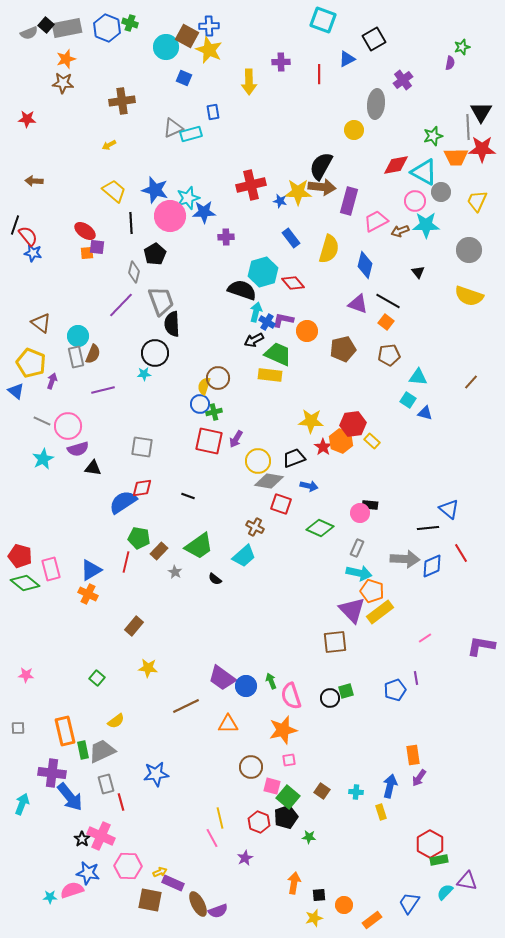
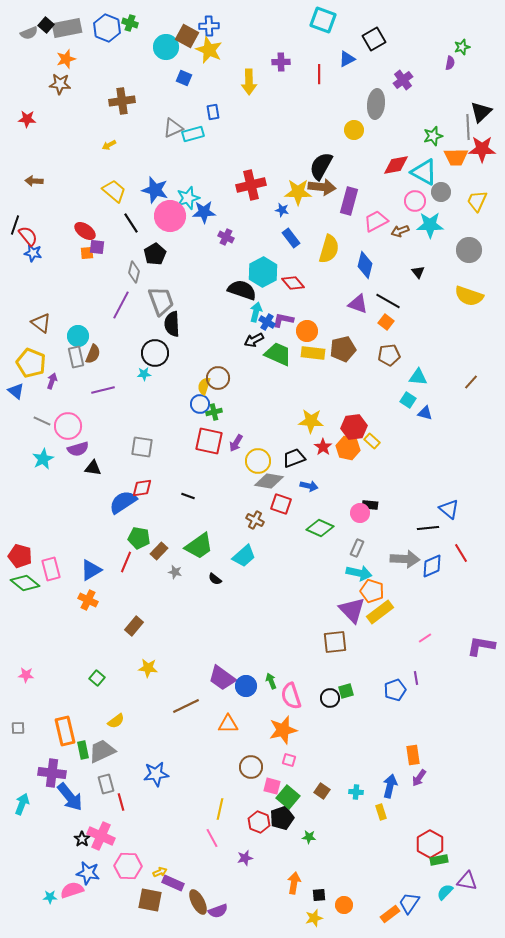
brown star at (63, 83): moved 3 px left, 1 px down
black triangle at (481, 112): rotated 15 degrees clockwise
cyan rectangle at (191, 134): moved 2 px right
blue star at (280, 201): moved 2 px right, 9 px down
black line at (131, 223): rotated 30 degrees counterclockwise
cyan star at (426, 225): moved 4 px right
purple cross at (226, 237): rotated 28 degrees clockwise
cyan hexagon at (263, 272): rotated 12 degrees counterclockwise
purple line at (121, 305): rotated 16 degrees counterclockwise
yellow rectangle at (270, 375): moved 43 px right, 22 px up
red hexagon at (353, 424): moved 1 px right, 3 px down
purple arrow at (236, 439): moved 4 px down
orange hexagon at (341, 441): moved 7 px right, 7 px down; rotated 10 degrees counterclockwise
brown cross at (255, 527): moved 7 px up
red line at (126, 562): rotated 10 degrees clockwise
gray star at (175, 572): rotated 16 degrees counterclockwise
orange cross at (88, 594): moved 6 px down
pink square at (289, 760): rotated 24 degrees clockwise
black pentagon at (286, 817): moved 4 px left, 1 px down
yellow line at (220, 818): moved 9 px up; rotated 25 degrees clockwise
purple star at (245, 858): rotated 14 degrees clockwise
brown ellipse at (198, 904): moved 2 px up
orange rectangle at (372, 920): moved 18 px right, 6 px up
